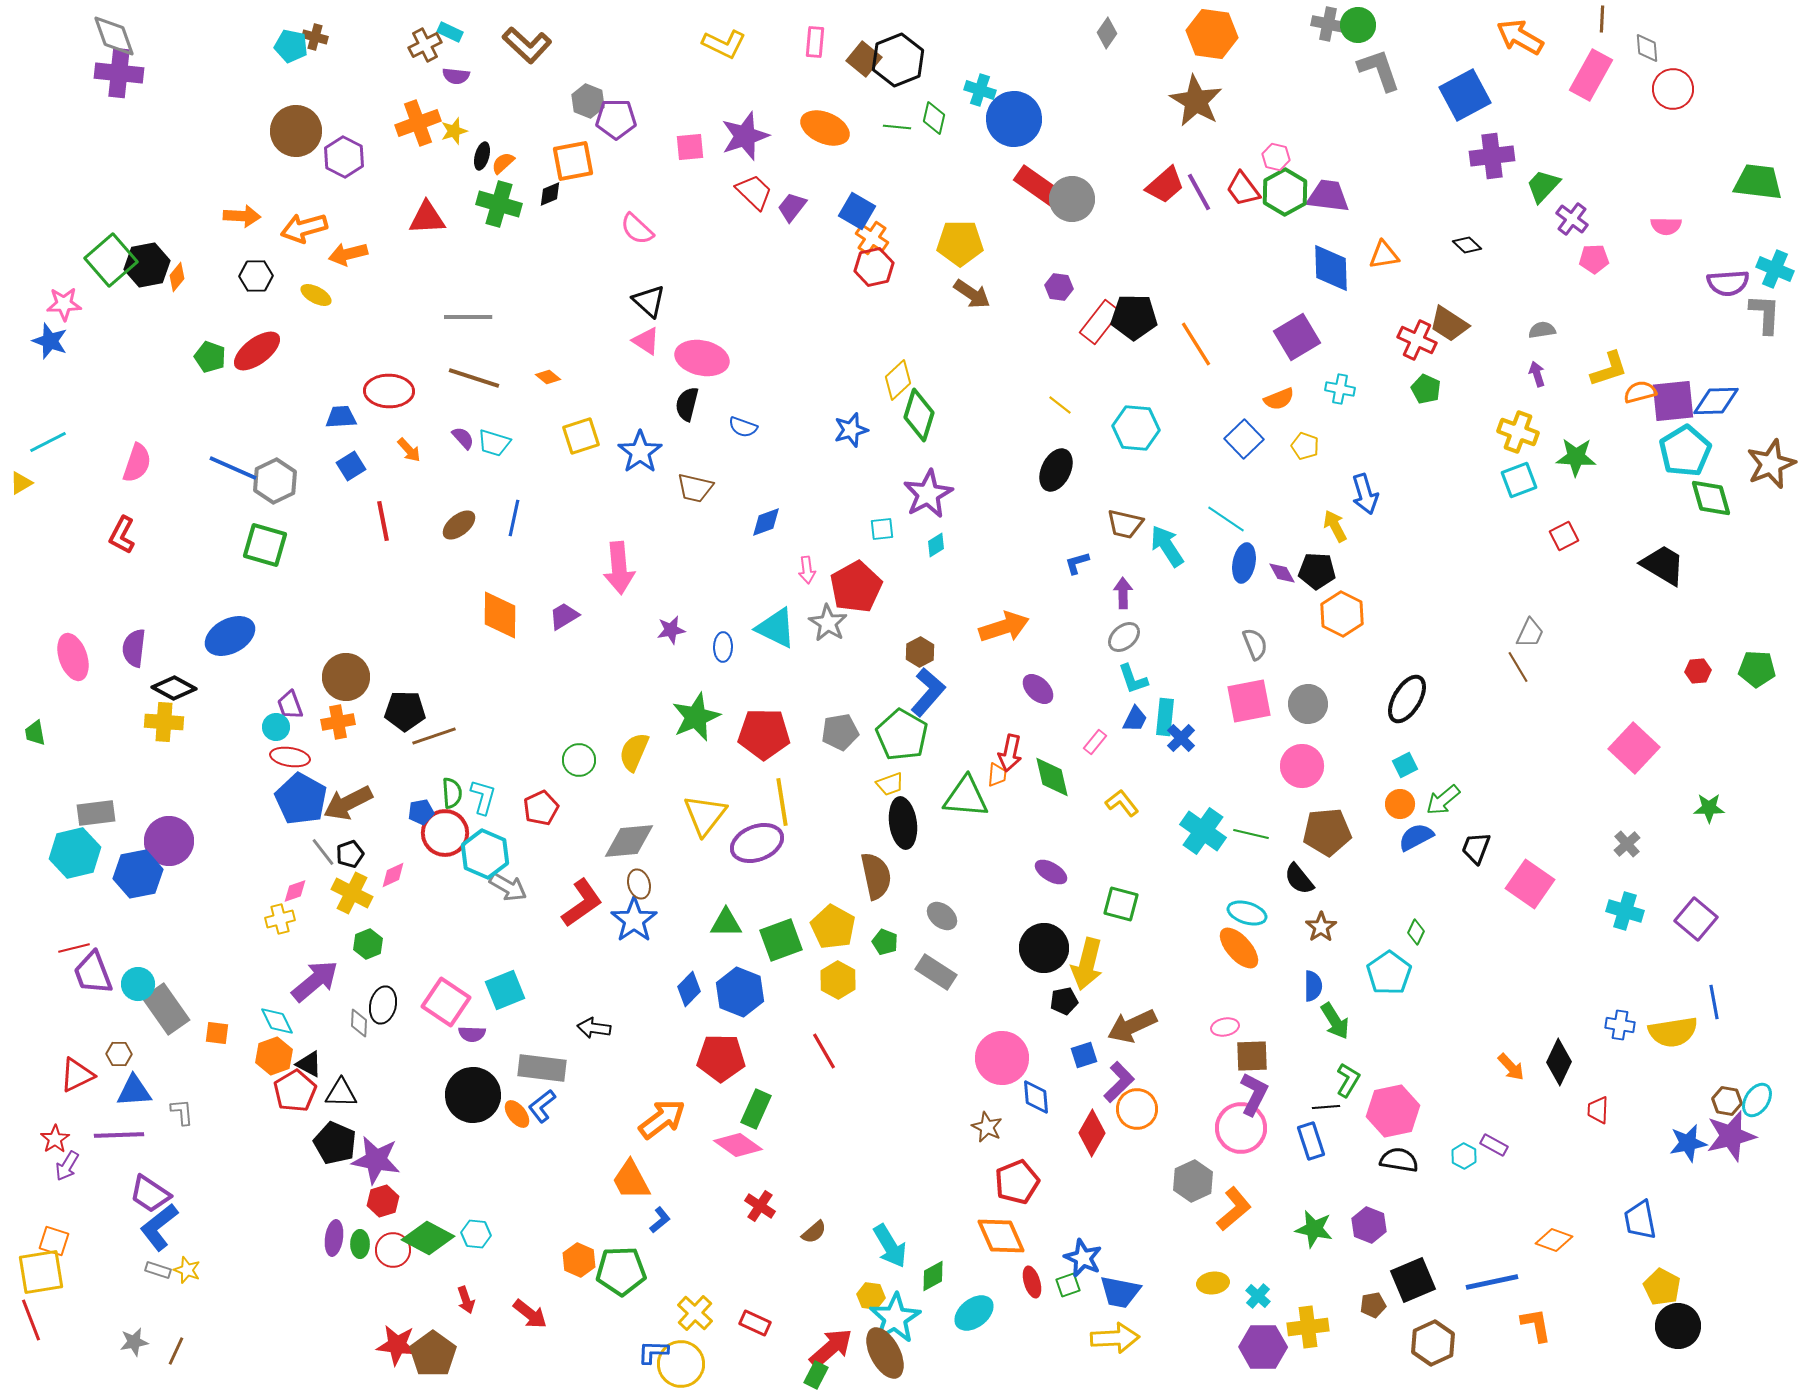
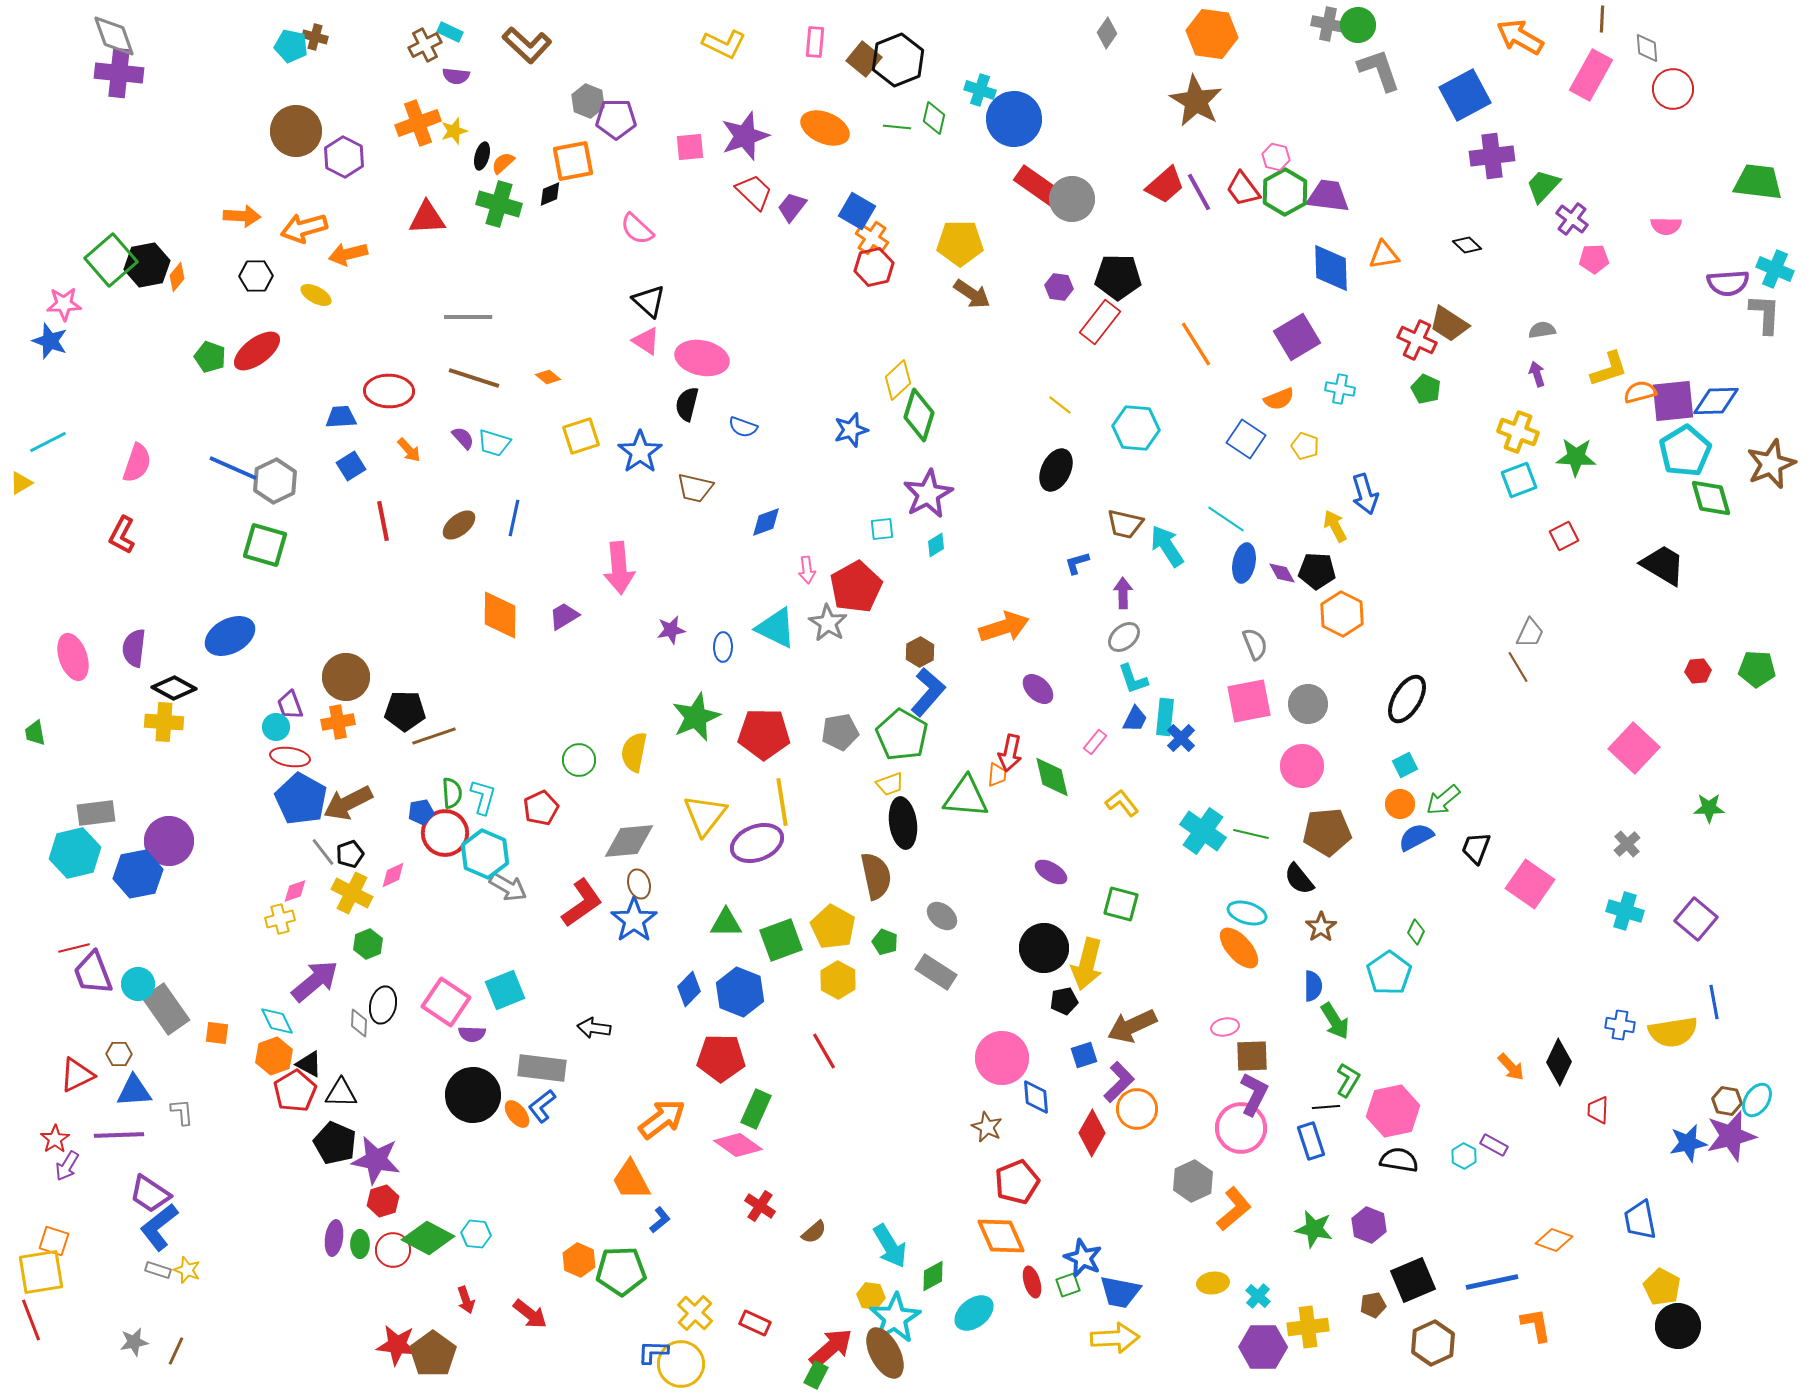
black pentagon at (1134, 317): moved 16 px left, 40 px up
blue square at (1244, 439): moved 2 px right; rotated 12 degrees counterclockwise
yellow semicircle at (634, 752): rotated 12 degrees counterclockwise
